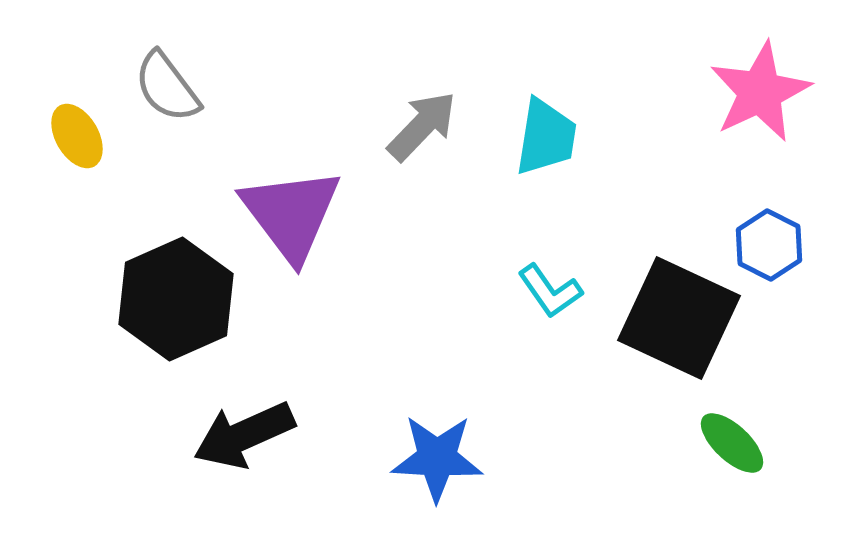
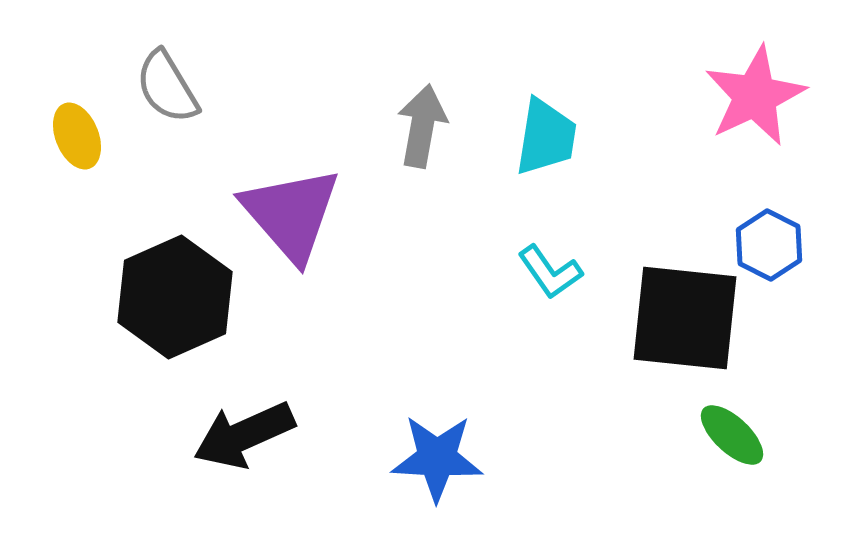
gray semicircle: rotated 6 degrees clockwise
pink star: moved 5 px left, 4 px down
gray arrow: rotated 34 degrees counterclockwise
yellow ellipse: rotated 8 degrees clockwise
purple triangle: rotated 4 degrees counterclockwise
cyan L-shape: moved 19 px up
black hexagon: moved 1 px left, 2 px up
black square: moved 6 px right; rotated 19 degrees counterclockwise
green ellipse: moved 8 px up
